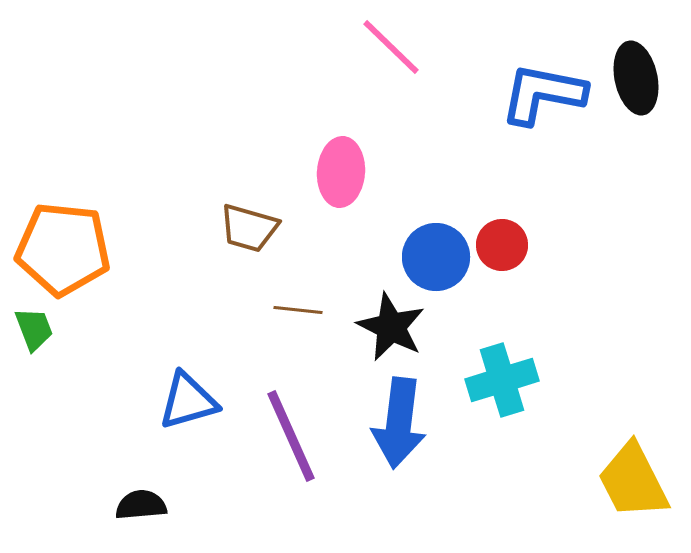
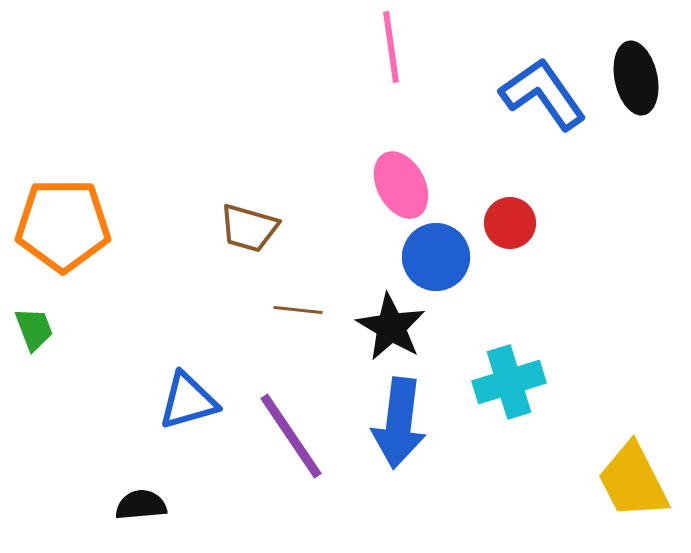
pink line: rotated 38 degrees clockwise
blue L-shape: rotated 44 degrees clockwise
pink ellipse: moved 60 px right, 13 px down; rotated 32 degrees counterclockwise
red circle: moved 8 px right, 22 px up
orange pentagon: moved 24 px up; rotated 6 degrees counterclockwise
black star: rotated 4 degrees clockwise
cyan cross: moved 7 px right, 2 px down
purple line: rotated 10 degrees counterclockwise
